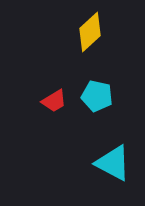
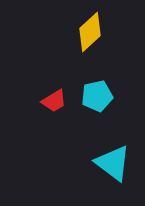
cyan pentagon: rotated 24 degrees counterclockwise
cyan triangle: rotated 9 degrees clockwise
